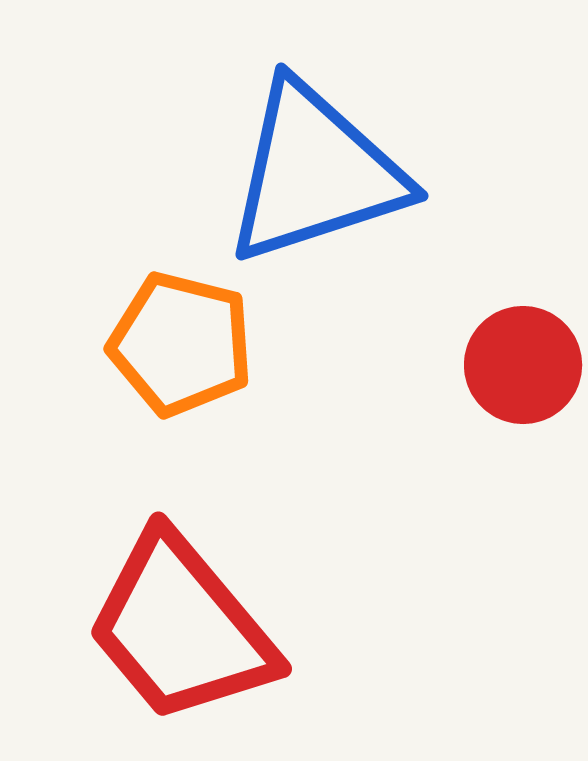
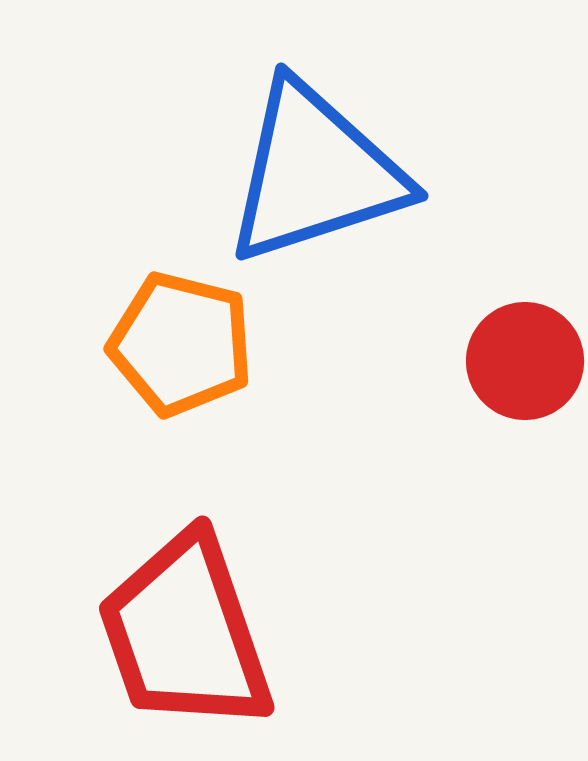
red circle: moved 2 px right, 4 px up
red trapezoid: moved 4 px right, 5 px down; rotated 21 degrees clockwise
